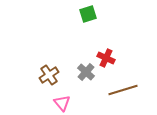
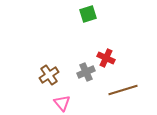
gray cross: rotated 24 degrees clockwise
